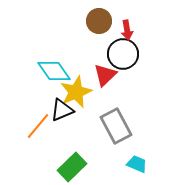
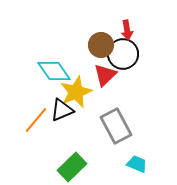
brown circle: moved 2 px right, 24 px down
orange line: moved 2 px left, 6 px up
